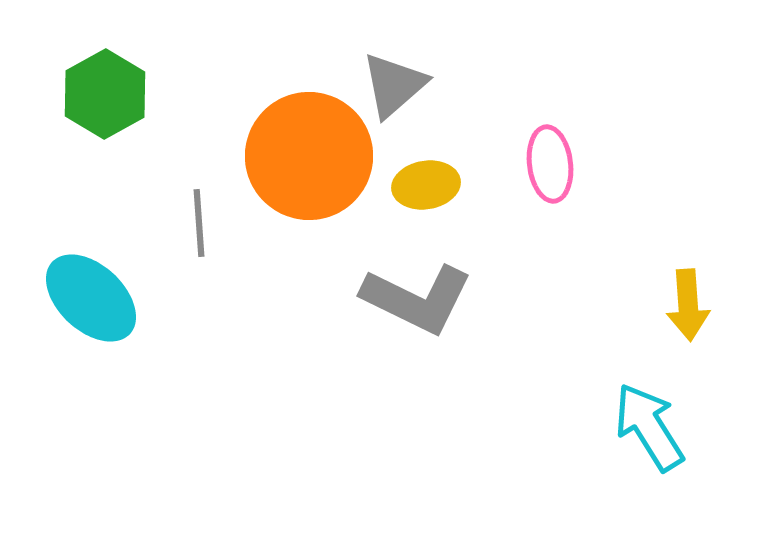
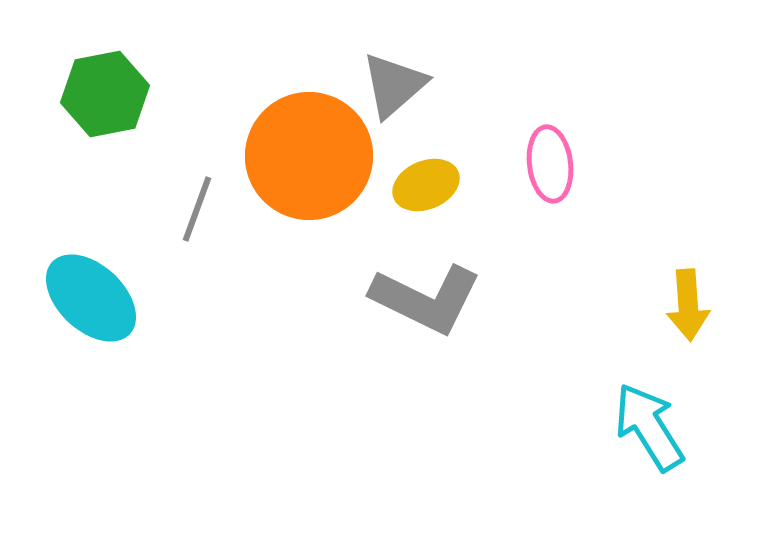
green hexagon: rotated 18 degrees clockwise
yellow ellipse: rotated 14 degrees counterclockwise
gray line: moved 2 px left, 14 px up; rotated 24 degrees clockwise
gray L-shape: moved 9 px right
